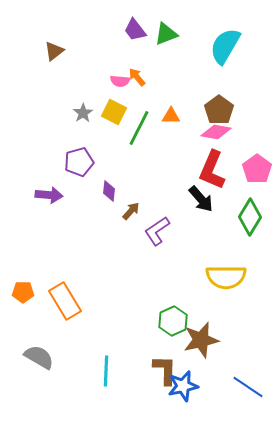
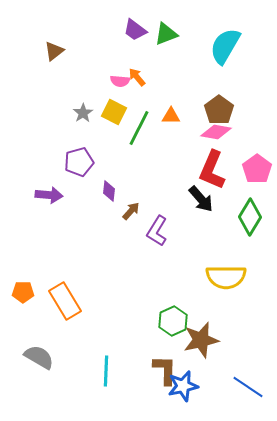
purple trapezoid: rotated 15 degrees counterclockwise
purple L-shape: rotated 24 degrees counterclockwise
